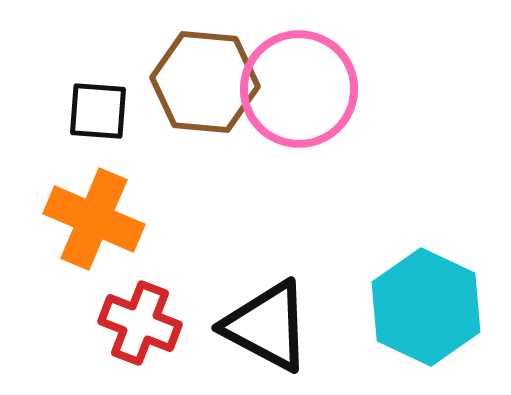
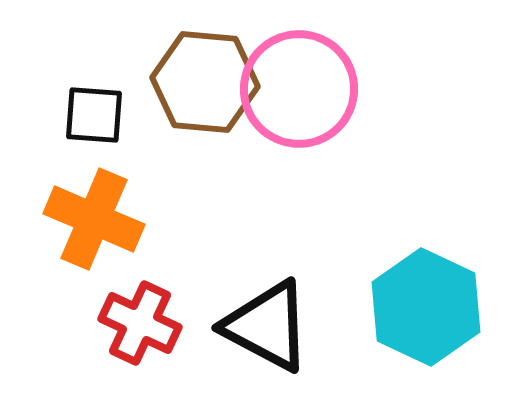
black square: moved 4 px left, 4 px down
red cross: rotated 4 degrees clockwise
